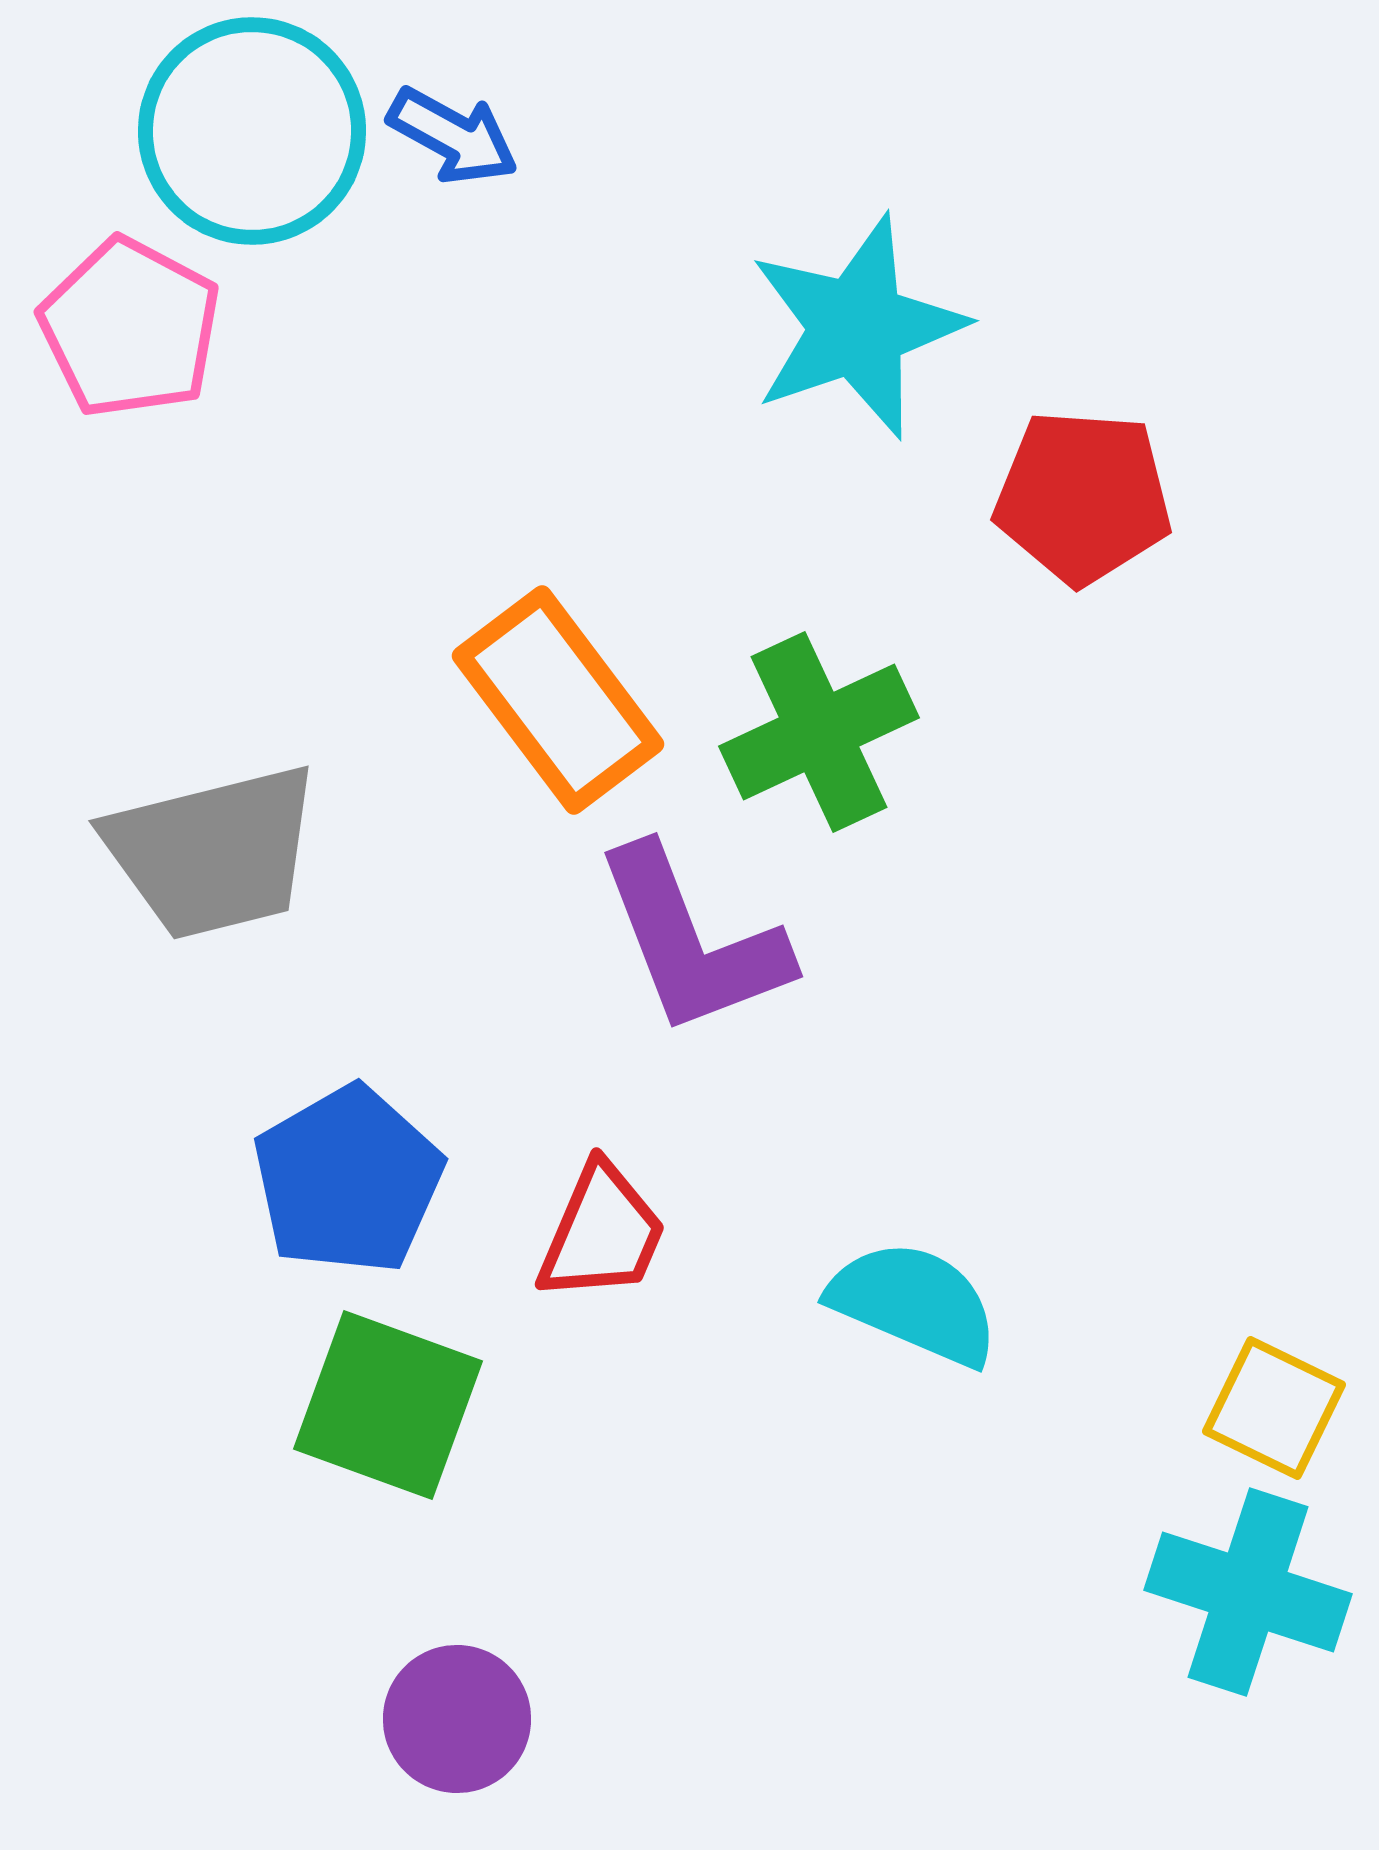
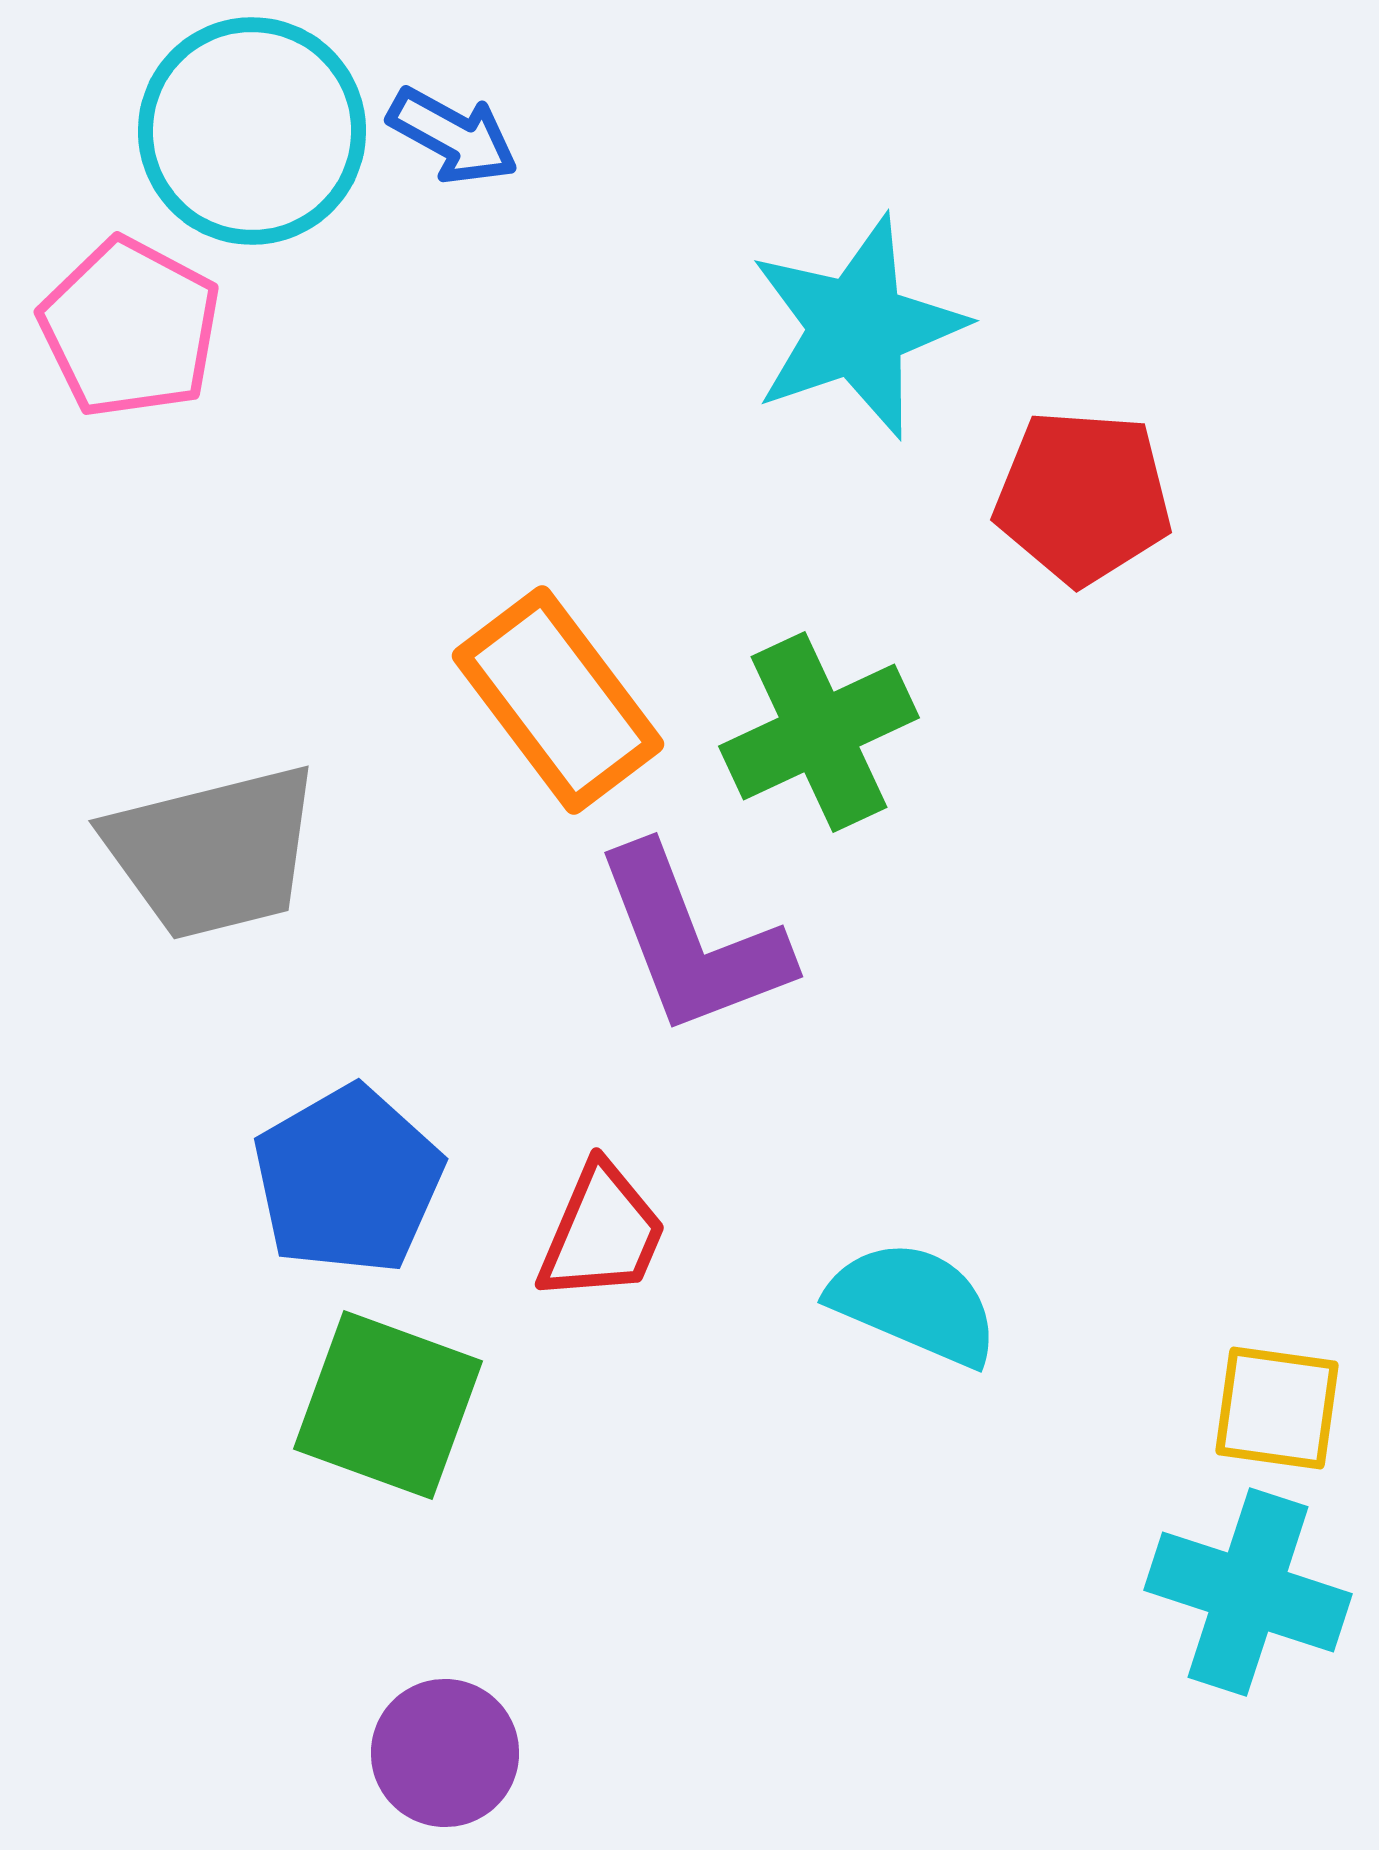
yellow square: moved 3 px right; rotated 18 degrees counterclockwise
purple circle: moved 12 px left, 34 px down
